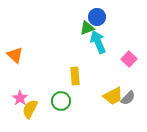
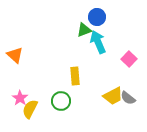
green triangle: moved 3 px left, 2 px down
gray semicircle: rotated 84 degrees clockwise
